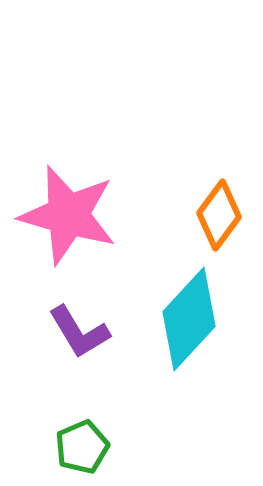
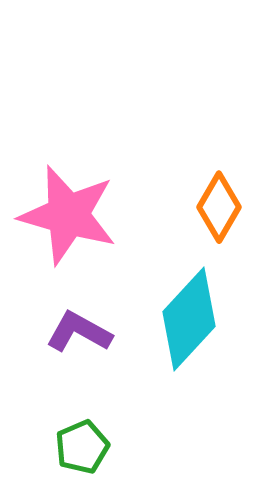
orange diamond: moved 8 px up; rotated 6 degrees counterclockwise
purple L-shape: rotated 150 degrees clockwise
